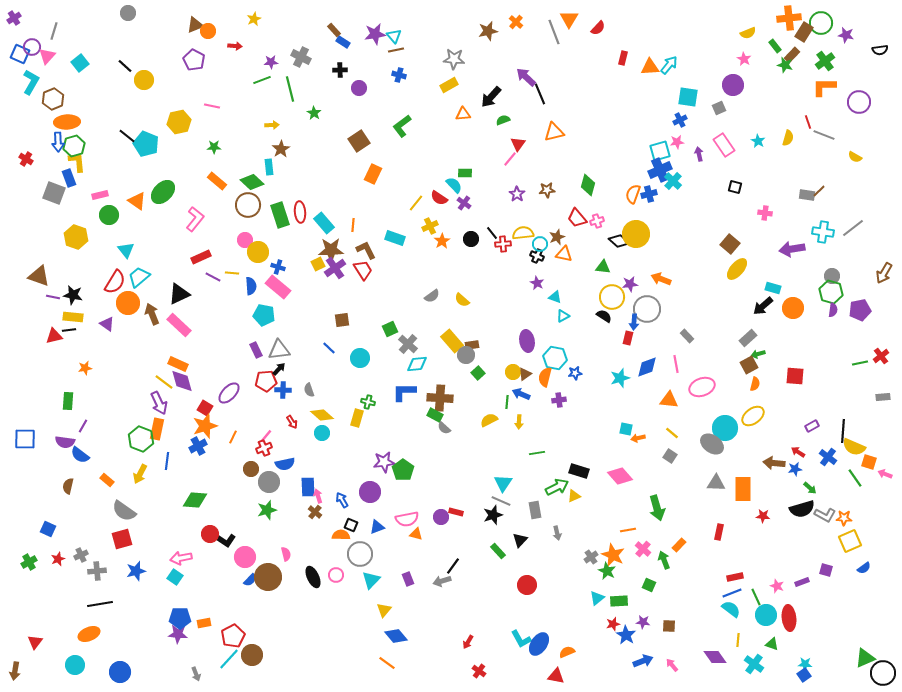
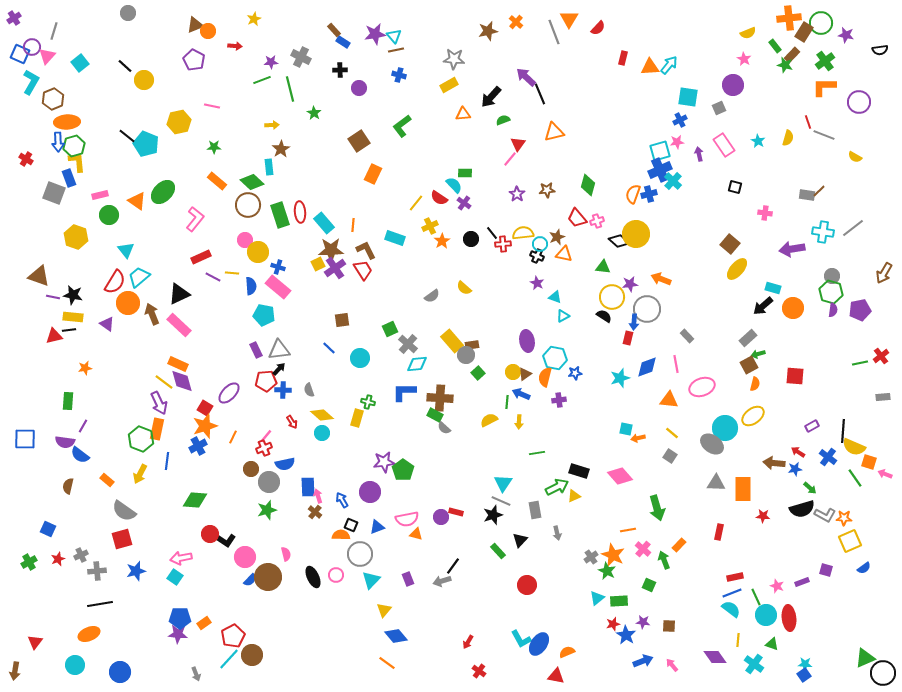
yellow semicircle at (462, 300): moved 2 px right, 12 px up
orange rectangle at (204, 623): rotated 24 degrees counterclockwise
